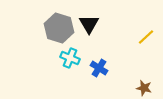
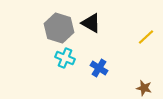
black triangle: moved 2 px right, 1 px up; rotated 30 degrees counterclockwise
cyan cross: moved 5 px left
